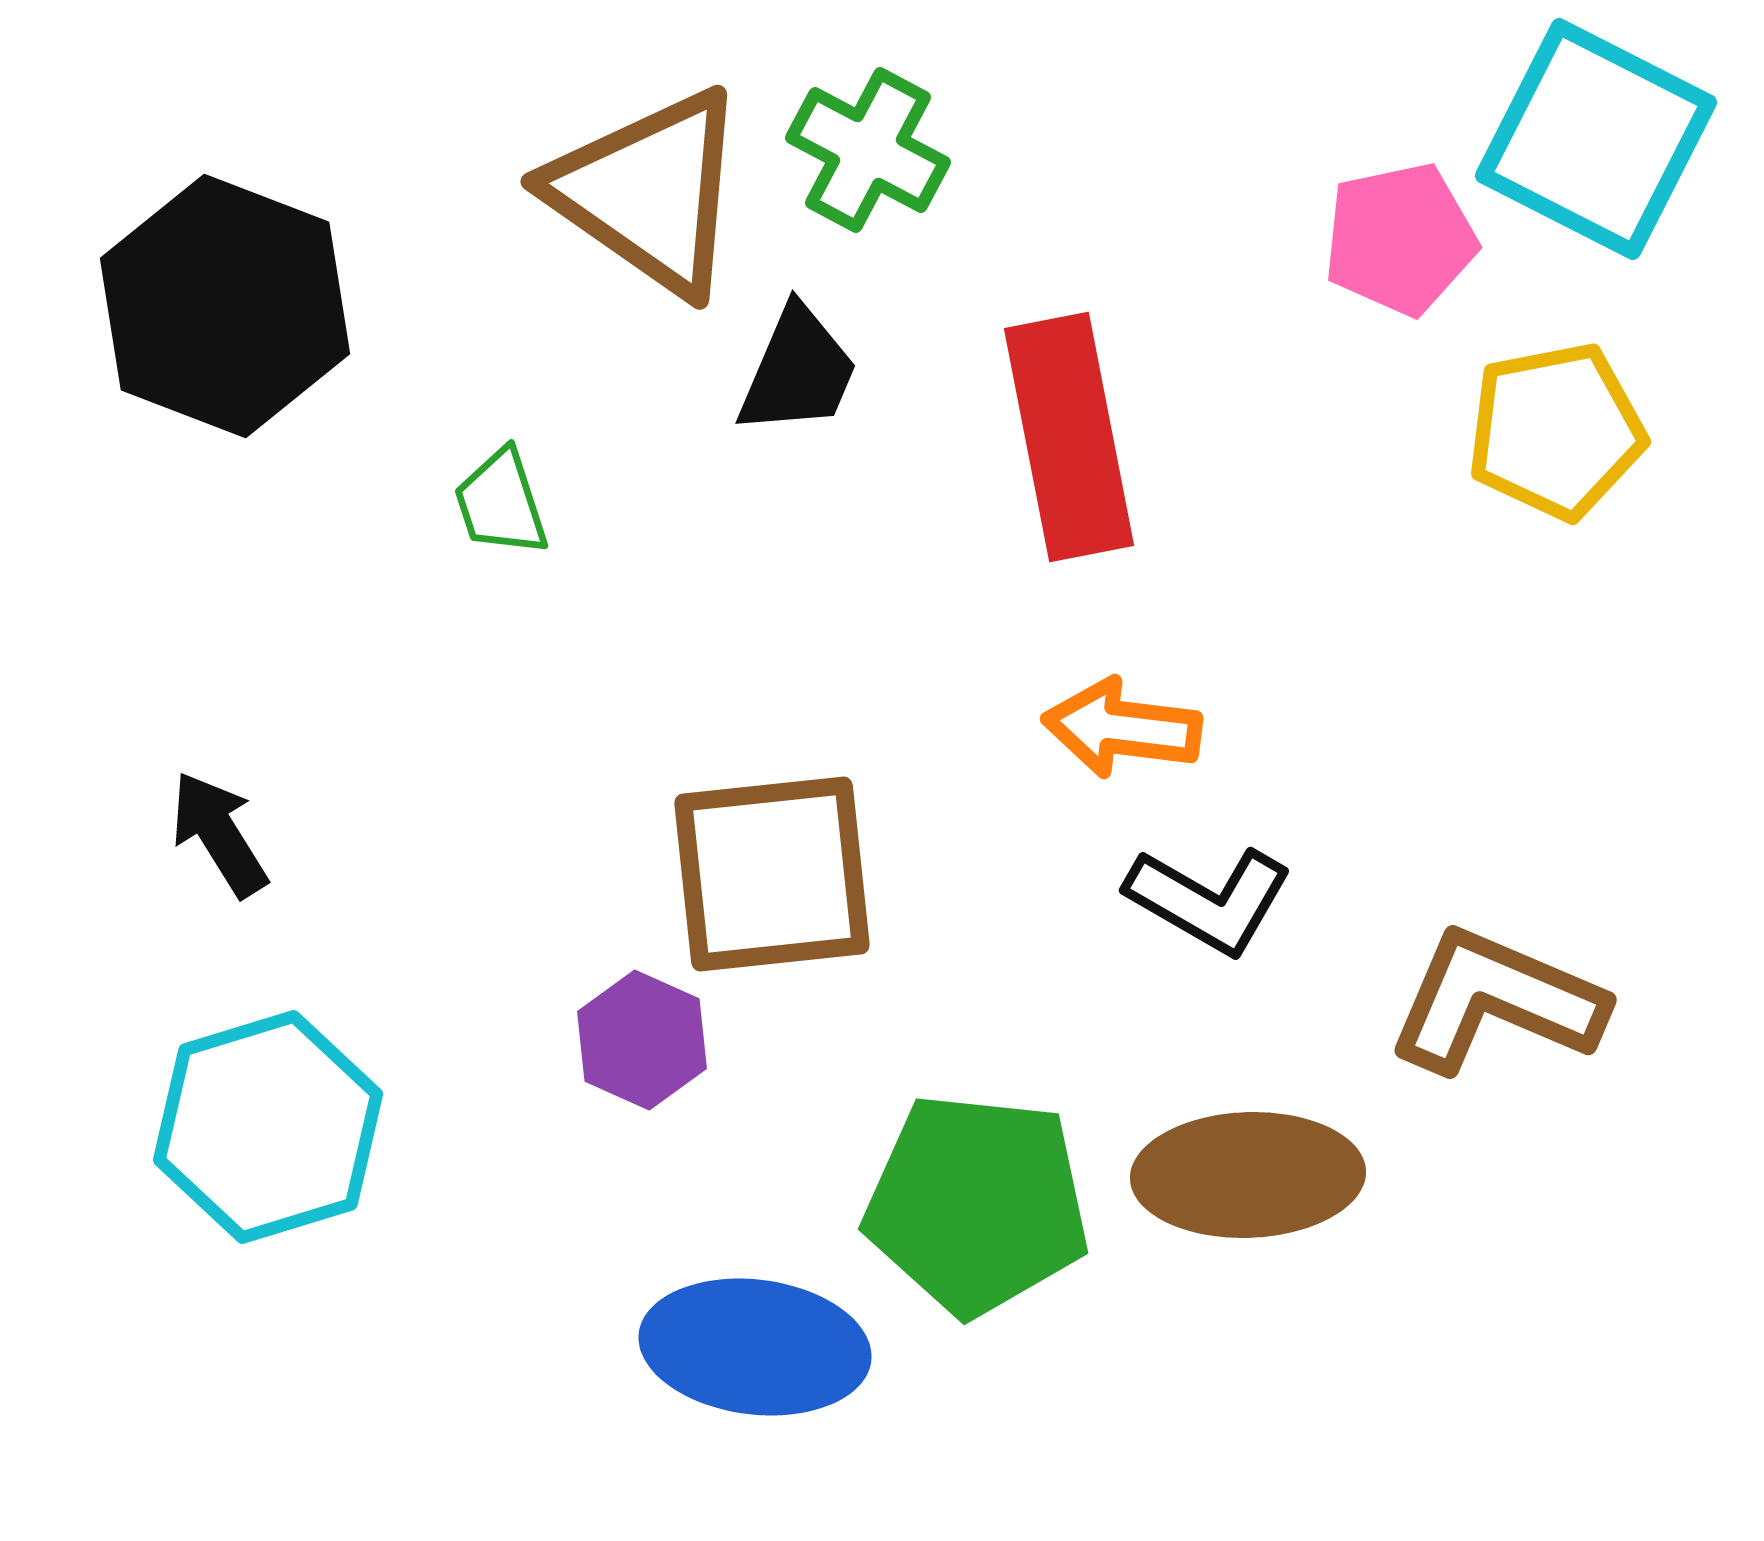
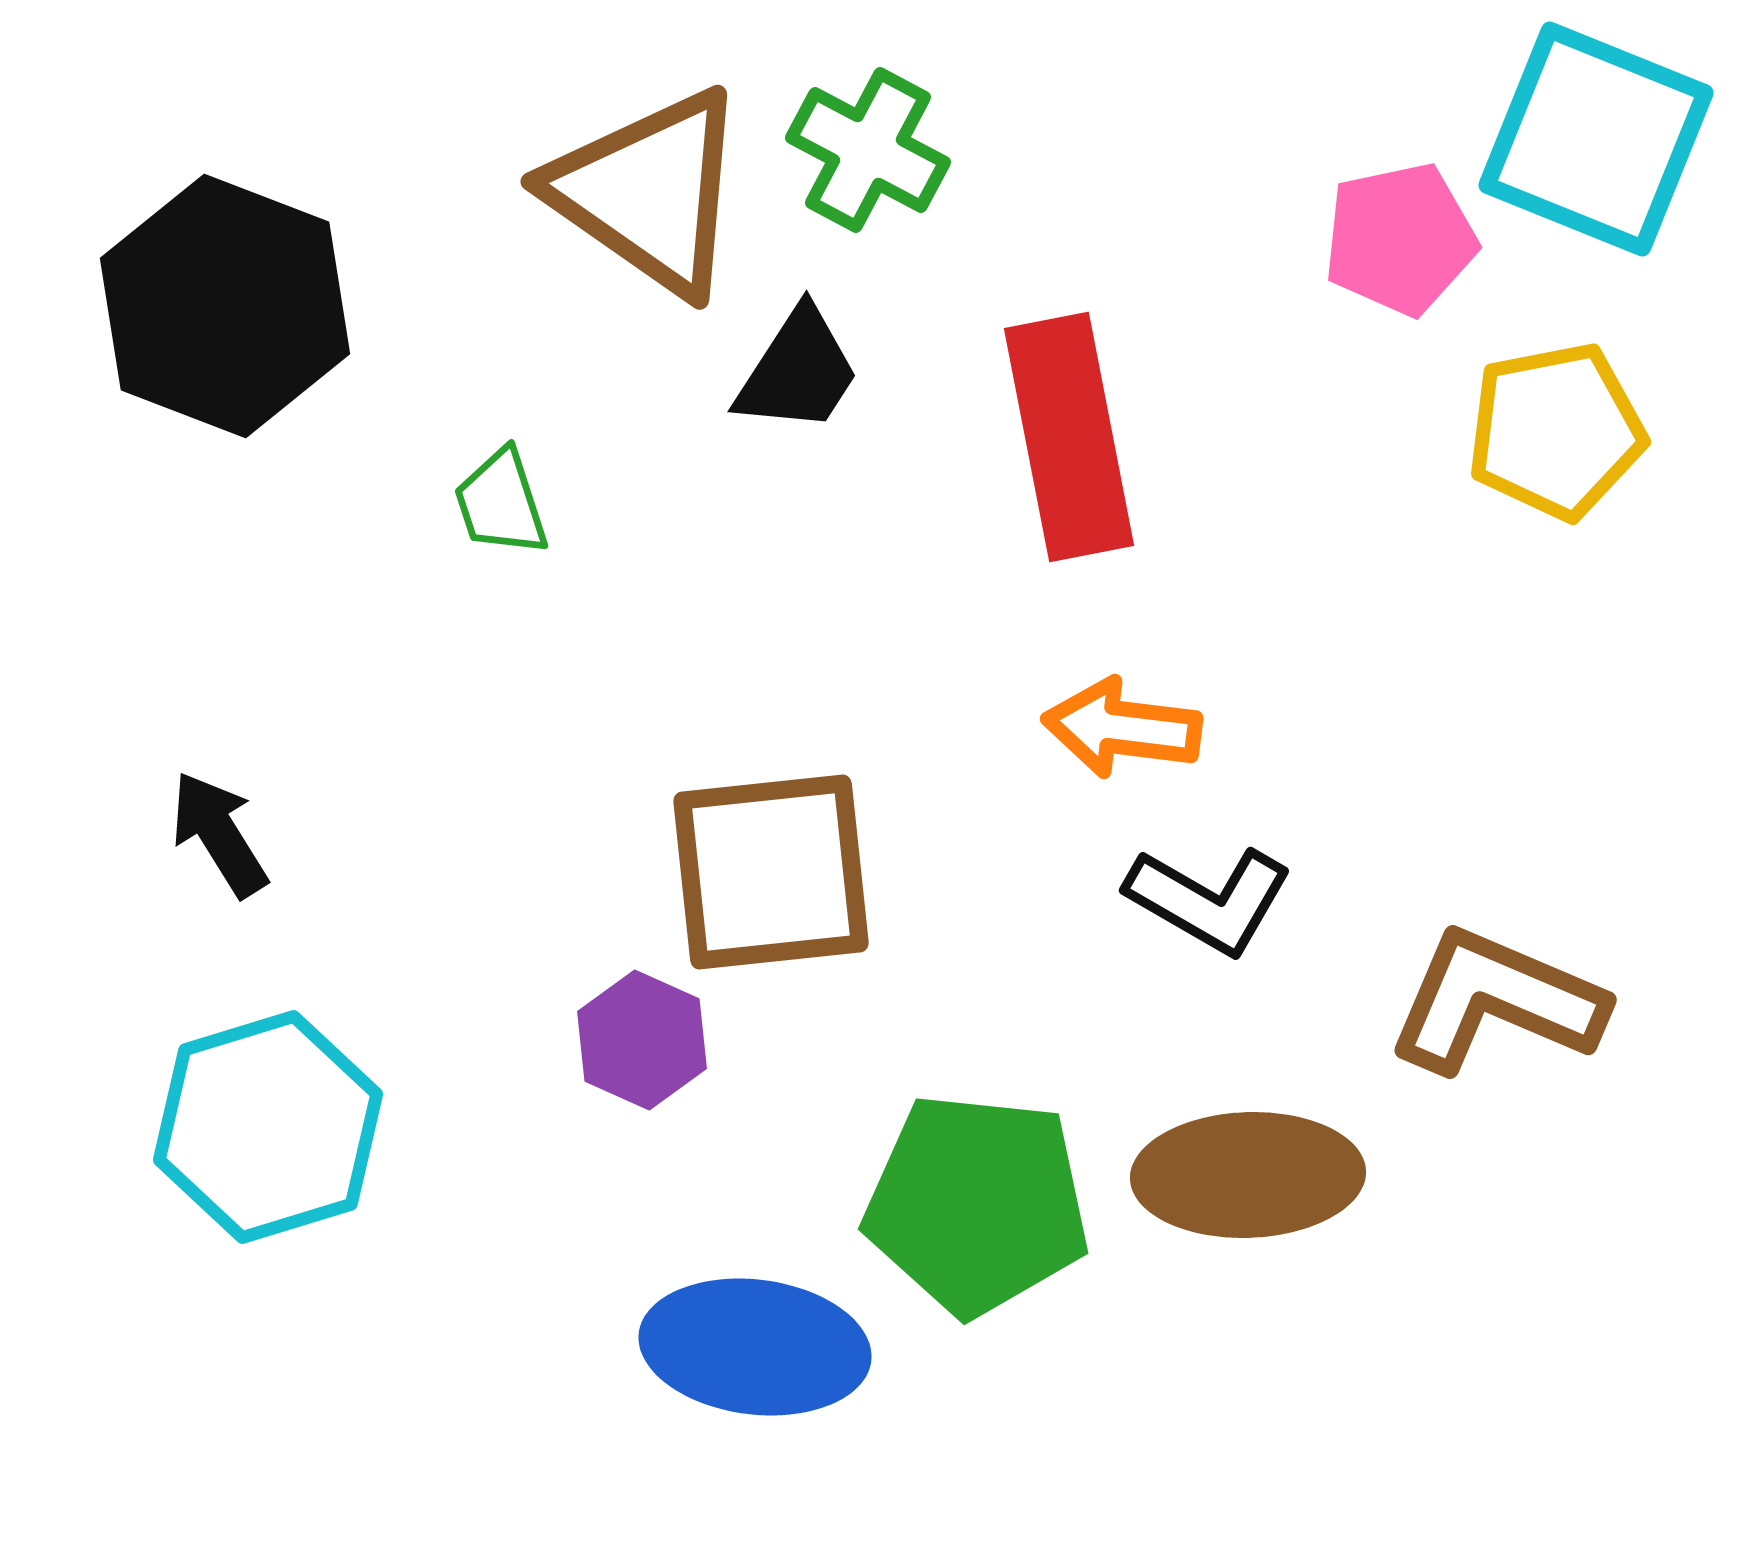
cyan square: rotated 5 degrees counterclockwise
black trapezoid: rotated 10 degrees clockwise
brown square: moved 1 px left, 2 px up
